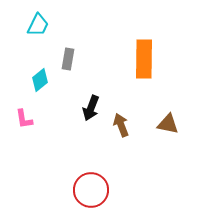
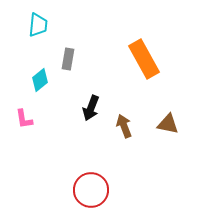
cyan trapezoid: rotated 20 degrees counterclockwise
orange rectangle: rotated 30 degrees counterclockwise
brown arrow: moved 3 px right, 1 px down
